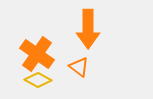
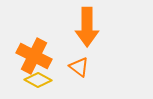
orange arrow: moved 1 px left, 2 px up
orange cross: moved 3 px left, 2 px down; rotated 8 degrees counterclockwise
